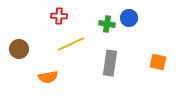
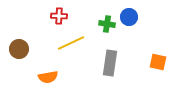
blue circle: moved 1 px up
yellow line: moved 1 px up
